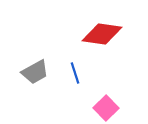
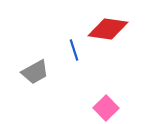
red diamond: moved 6 px right, 5 px up
blue line: moved 1 px left, 23 px up
